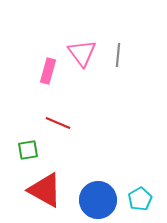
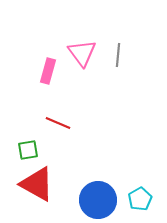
red triangle: moved 8 px left, 6 px up
